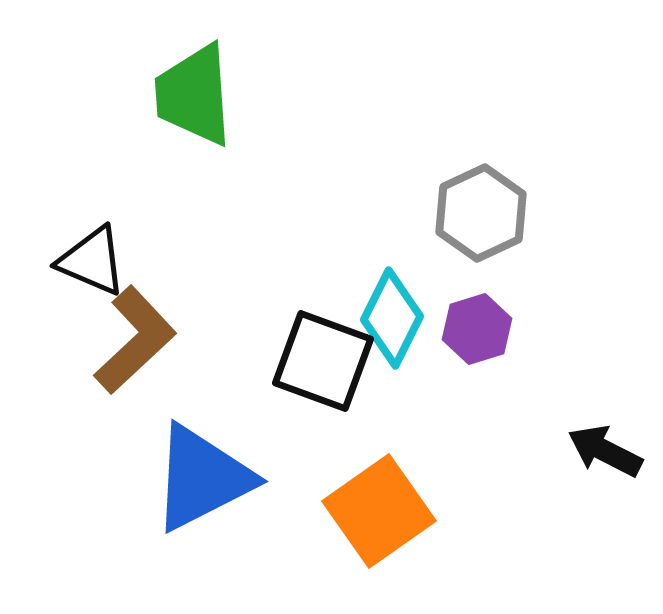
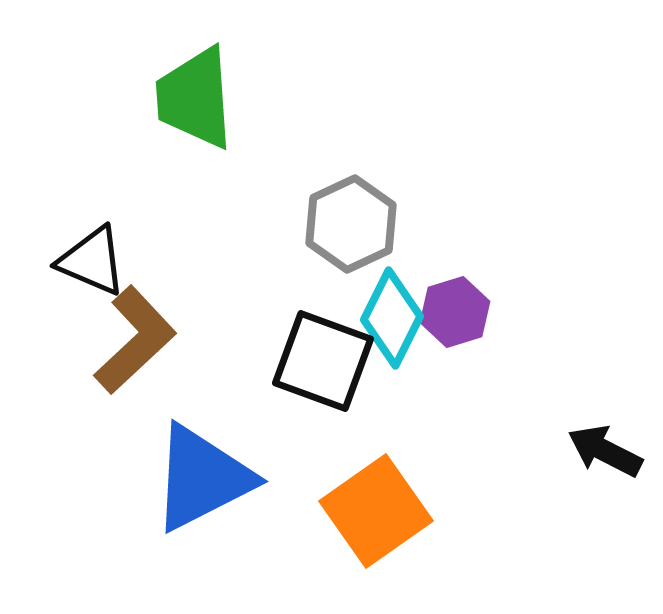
green trapezoid: moved 1 px right, 3 px down
gray hexagon: moved 130 px left, 11 px down
purple hexagon: moved 22 px left, 17 px up
orange square: moved 3 px left
